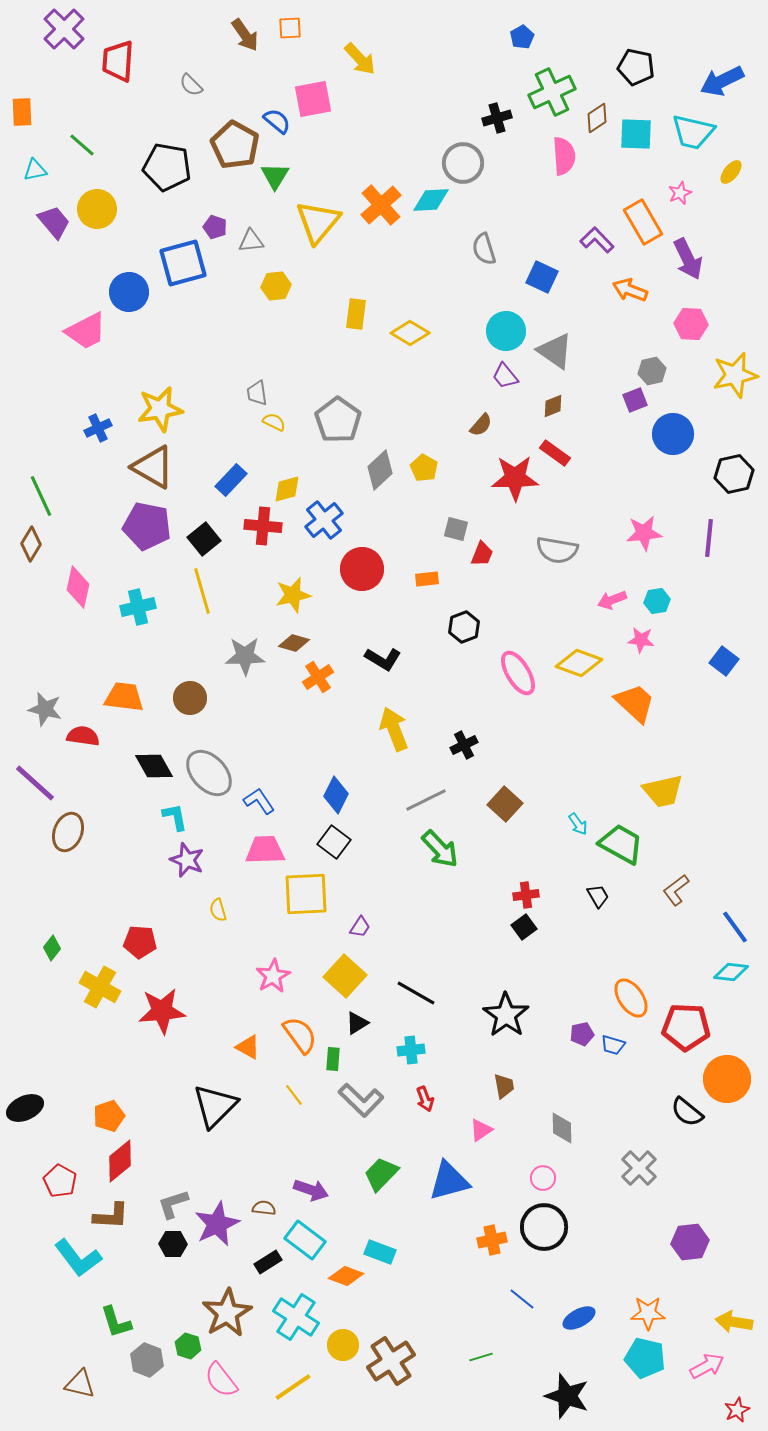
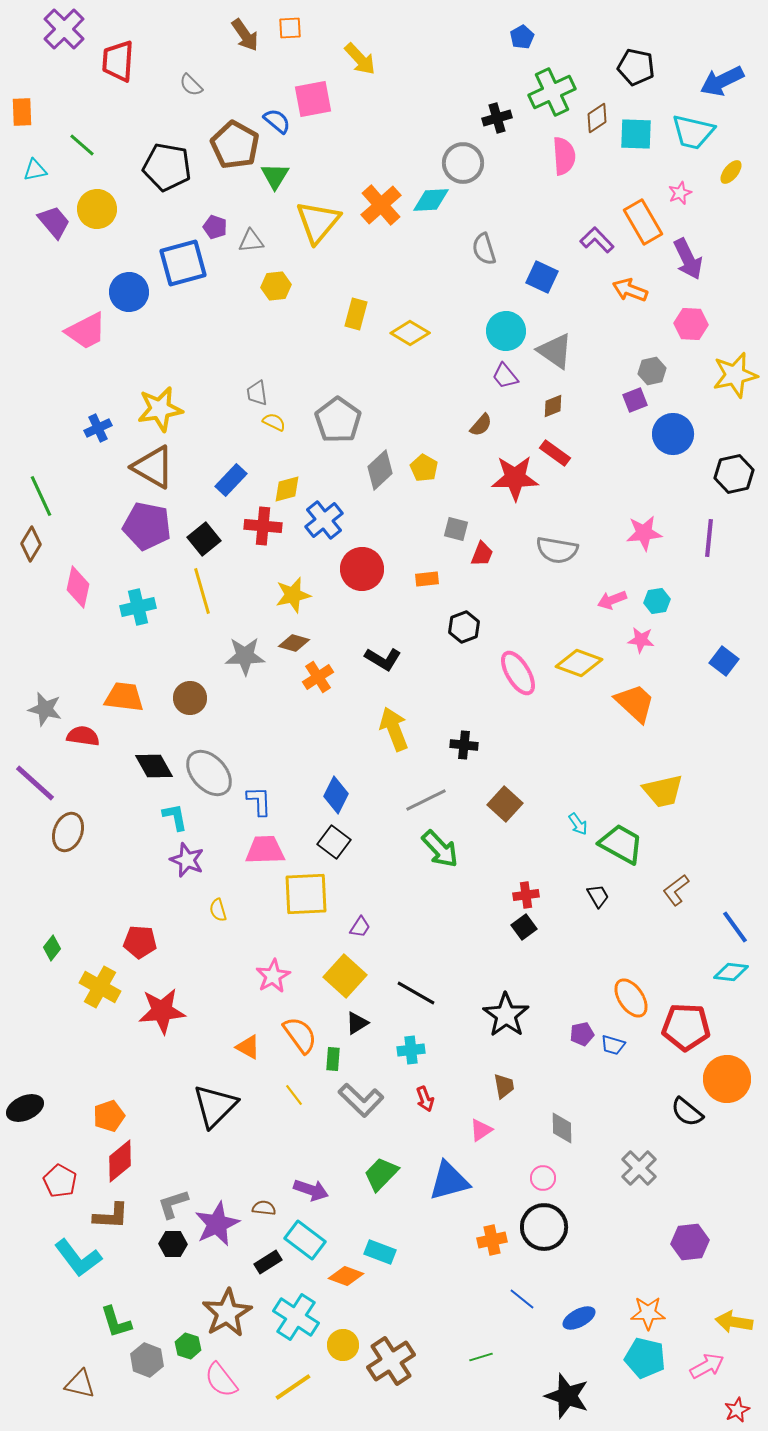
yellow rectangle at (356, 314): rotated 8 degrees clockwise
black cross at (464, 745): rotated 32 degrees clockwise
blue L-shape at (259, 801): rotated 32 degrees clockwise
